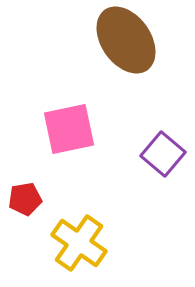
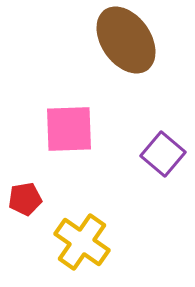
pink square: rotated 10 degrees clockwise
yellow cross: moved 3 px right, 1 px up
